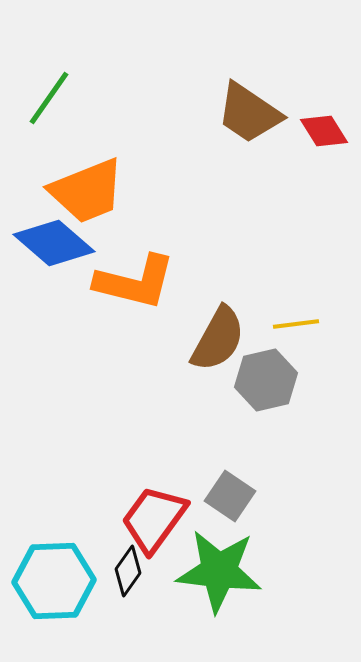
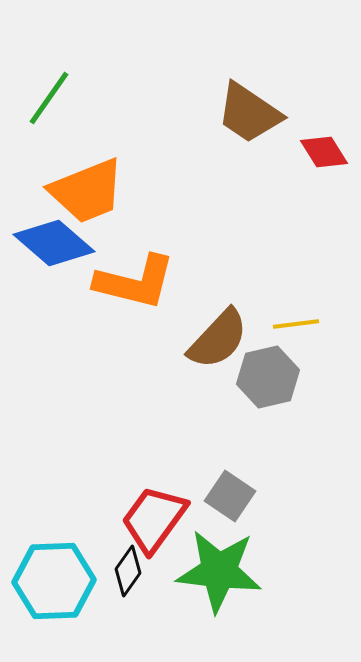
red diamond: moved 21 px down
brown semicircle: rotated 14 degrees clockwise
gray hexagon: moved 2 px right, 3 px up
